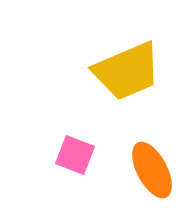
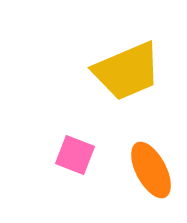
orange ellipse: moved 1 px left
